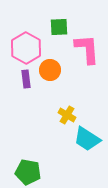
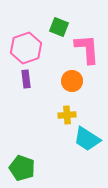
green square: rotated 24 degrees clockwise
pink hexagon: rotated 12 degrees clockwise
orange circle: moved 22 px right, 11 px down
yellow cross: rotated 36 degrees counterclockwise
green pentagon: moved 6 px left, 4 px up; rotated 10 degrees clockwise
